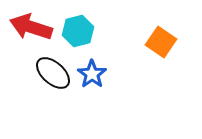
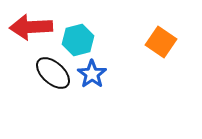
red arrow: rotated 21 degrees counterclockwise
cyan hexagon: moved 9 px down
